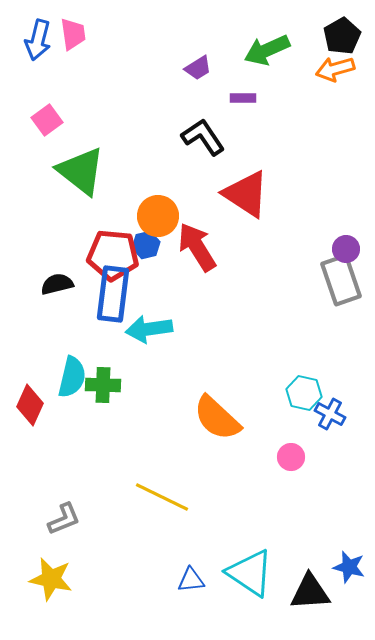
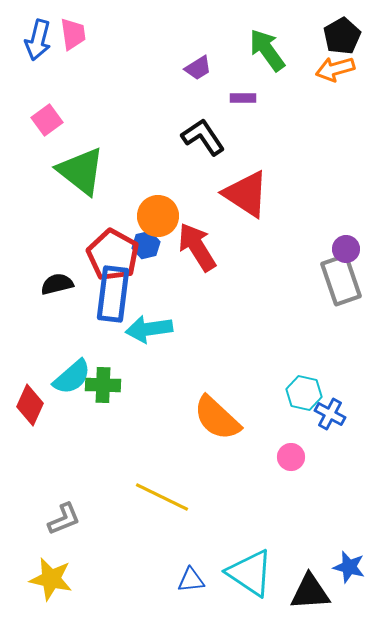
green arrow: rotated 78 degrees clockwise
red pentagon: rotated 24 degrees clockwise
cyan semicircle: rotated 36 degrees clockwise
